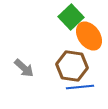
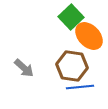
orange ellipse: rotated 8 degrees counterclockwise
